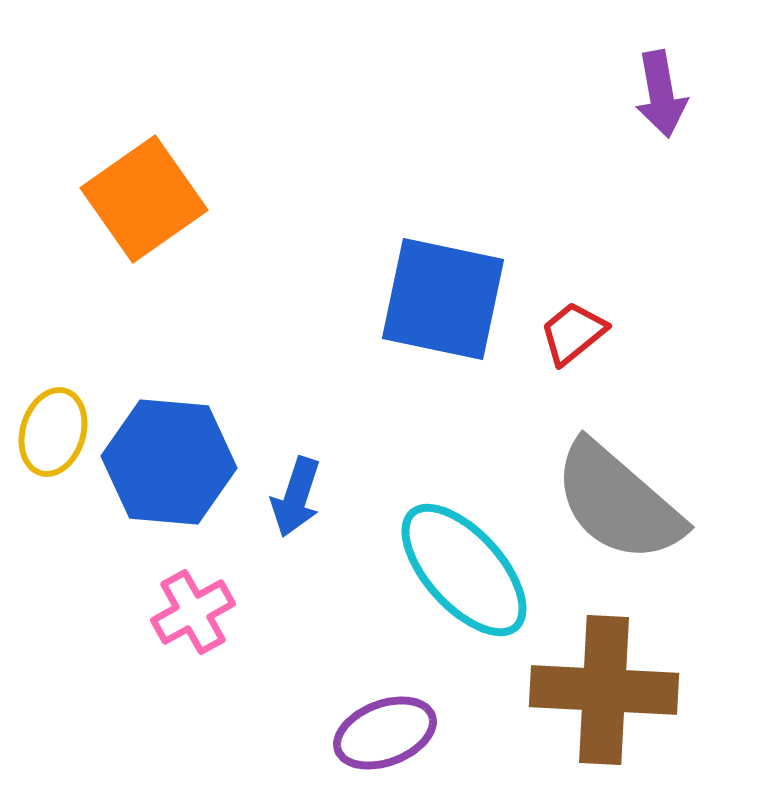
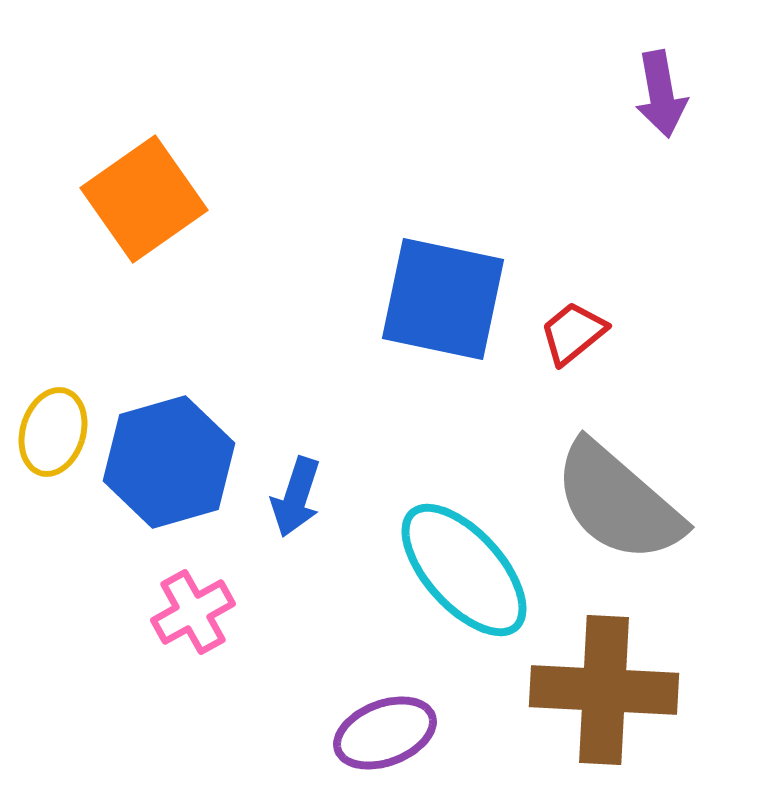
blue hexagon: rotated 21 degrees counterclockwise
